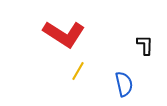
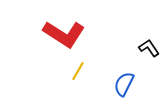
black L-shape: moved 4 px right, 3 px down; rotated 35 degrees counterclockwise
blue semicircle: rotated 140 degrees counterclockwise
